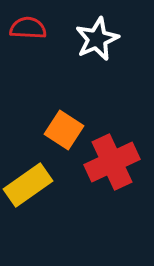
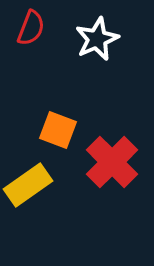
red semicircle: moved 3 px right; rotated 108 degrees clockwise
orange square: moved 6 px left; rotated 12 degrees counterclockwise
red cross: rotated 20 degrees counterclockwise
